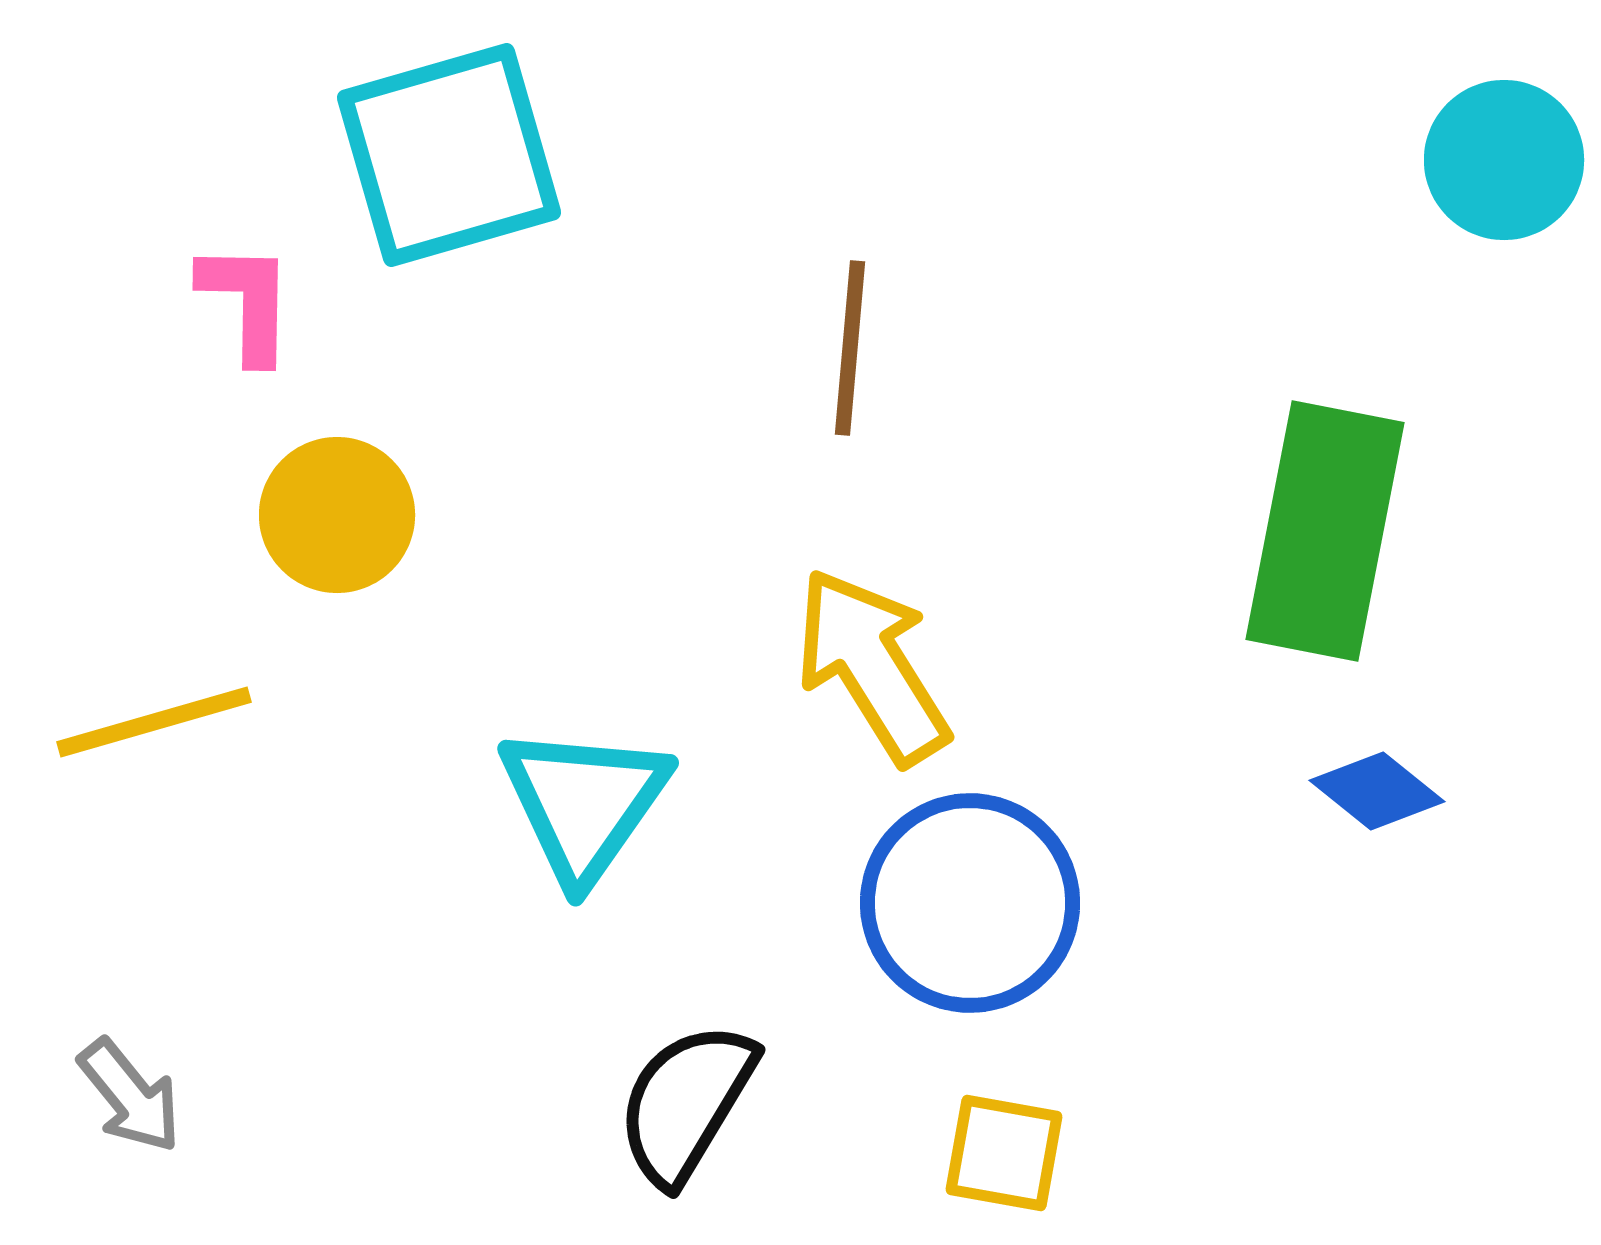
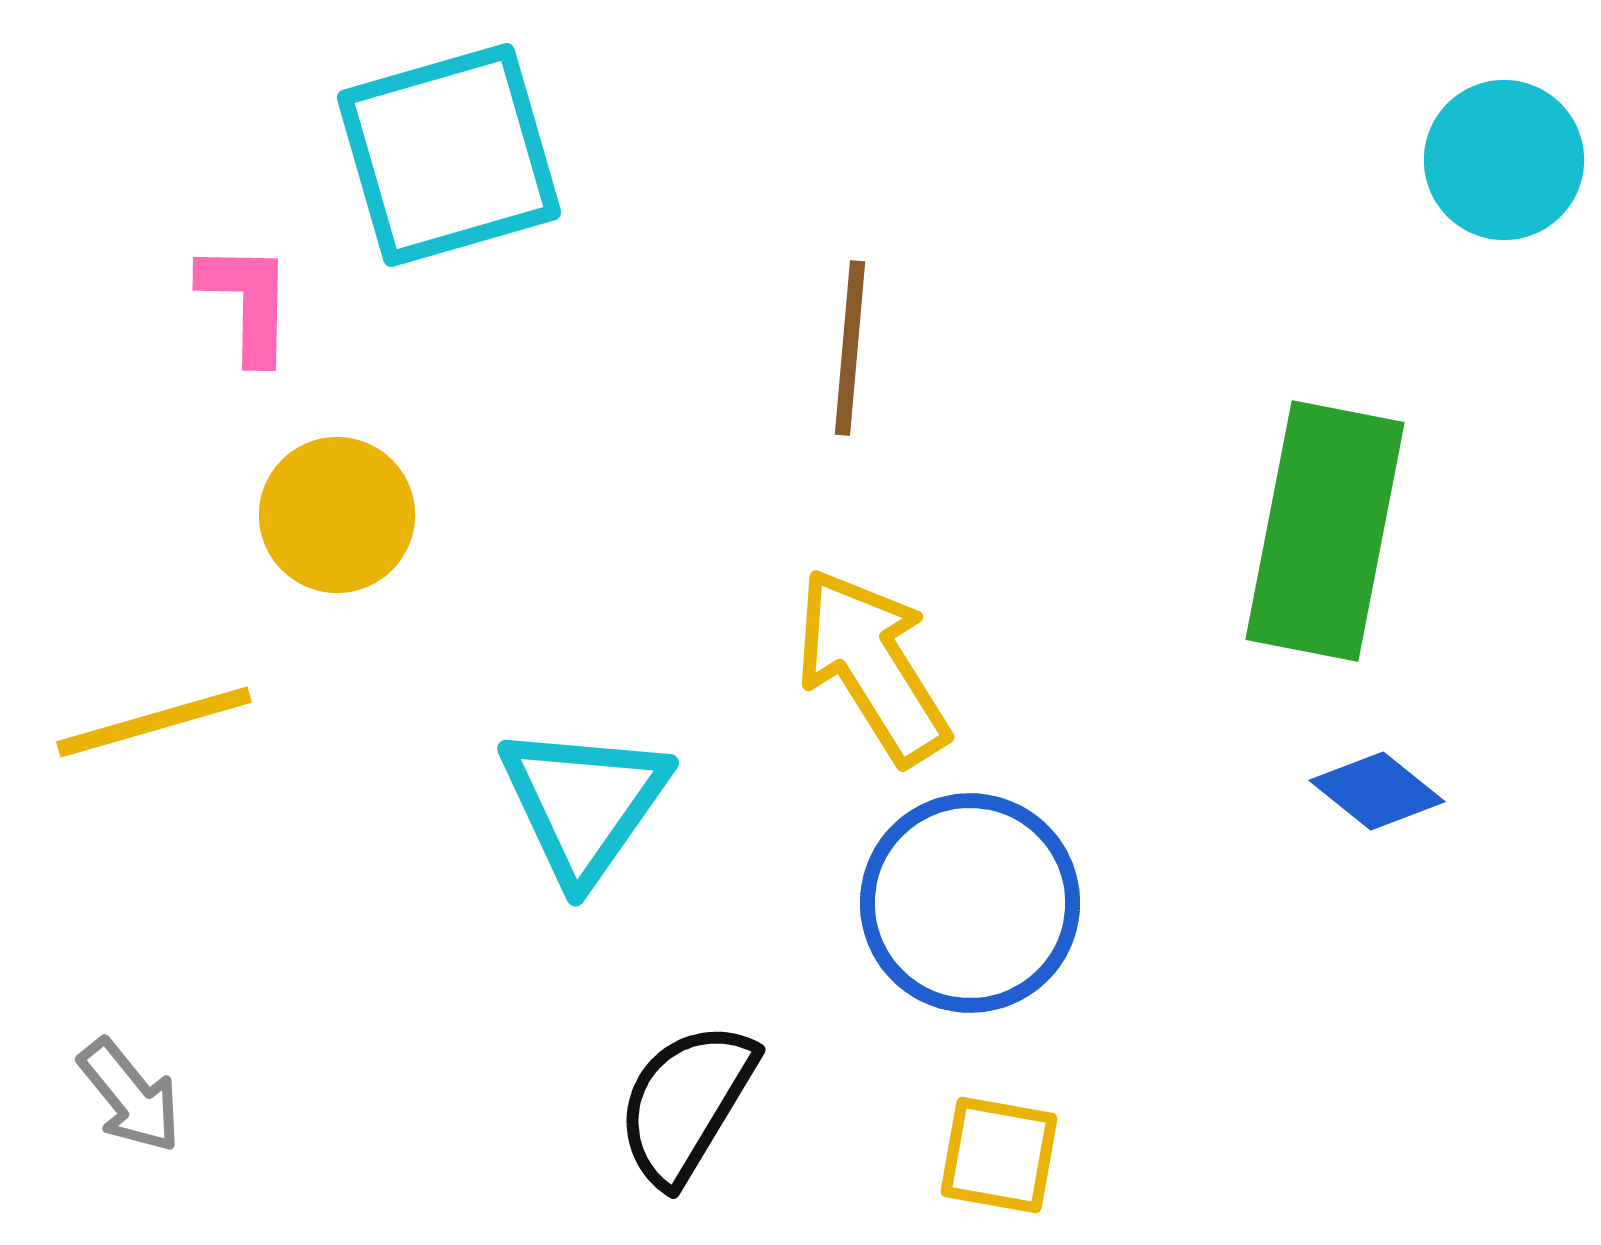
yellow square: moved 5 px left, 2 px down
